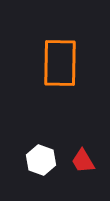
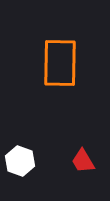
white hexagon: moved 21 px left, 1 px down
